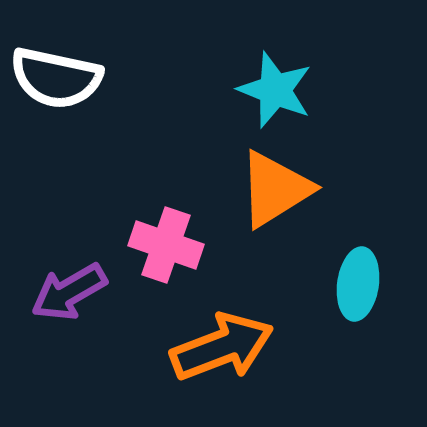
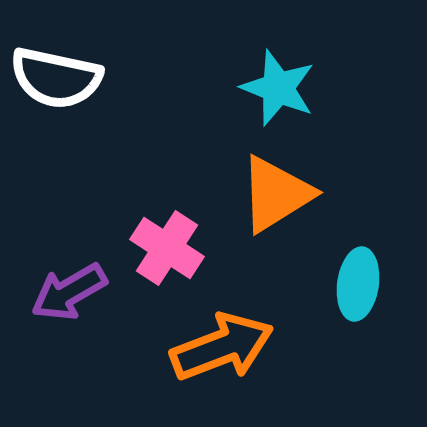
cyan star: moved 3 px right, 2 px up
orange triangle: moved 1 px right, 5 px down
pink cross: moved 1 px right, 3 px down; rotated 14 degrees clockwise
